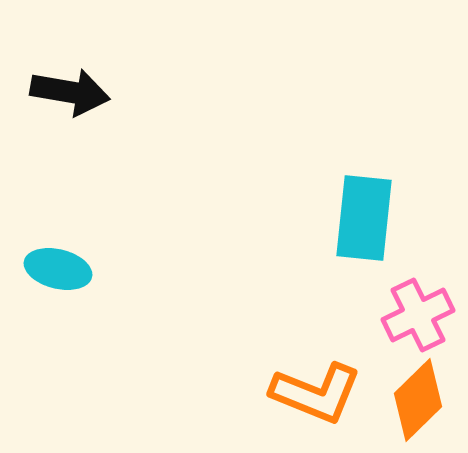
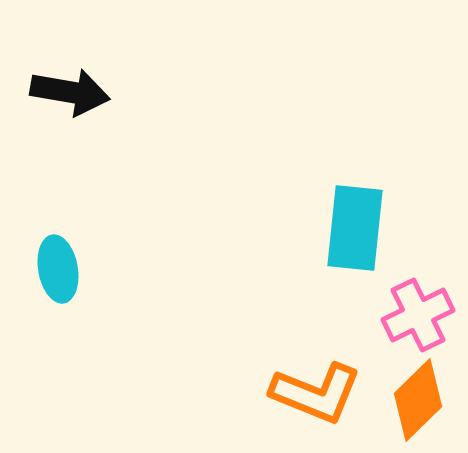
cyan rectangle: moved 9 px left, 10 px down
cyan ellipse: rotated 66 degrees clockwise
